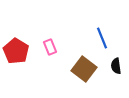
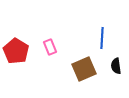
blue line: rotated 25 degrees clockwise
brown square: rotated 30 degrees clockwise
